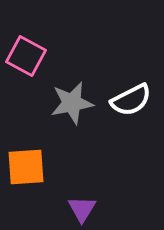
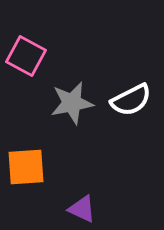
purple triangle: rotated 36 degrees counterclockwise
